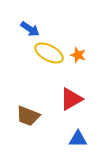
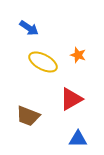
blue arrow: moved 1 px left, 1 px up
yellow ellipse: moved 6 px left, 9 px down
